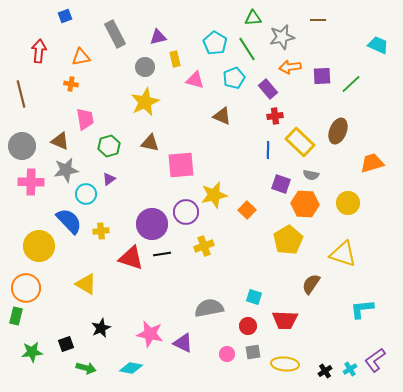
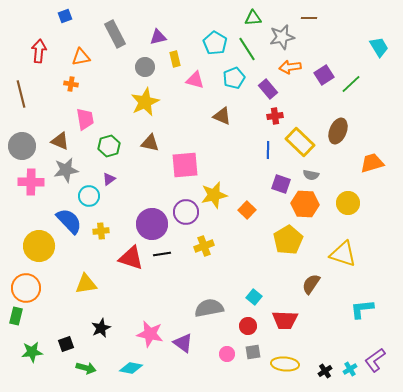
brown line at (318, 20): moved 9 px left, 2 px up
cyan trapezoid at (378, 45): moved 1 px right, 2 px down; rotated 35 degrees clockwise
purple square at (322, 76): moved 2 px right, 1 px up; rotated 30 degrees counterclockwise
pink square at (181, 165): moved 4 px right
cyan circle at (86, 194): moved 3 px right, 2 px down
yellow triangle at (86, 284): rotated 40 degrees counterclockwise
cyan square at (254, 297): rotated 21 degrees clockwise
purple triangle at (183, 343): rotated 10 degrees clockwise
